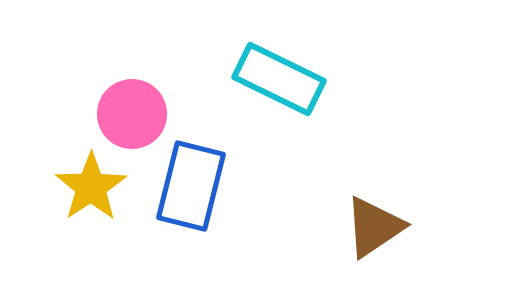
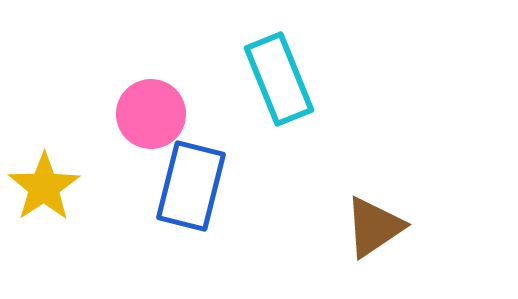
cyan rectangle: rotated 42 degrees clockwise
pink circle: moved 19 px right
yellow star: moved 47 px left
